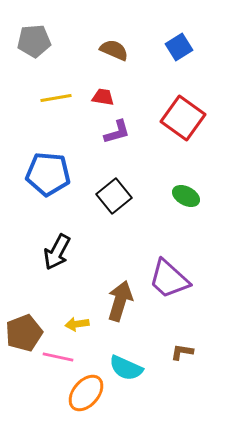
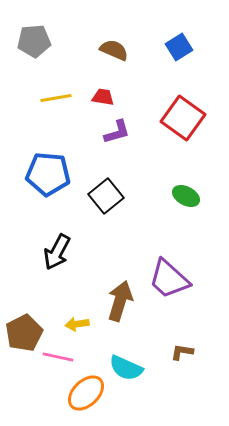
black square: moved 8 px left
brown pentagon: rotated 6 degrees counterclockwise
orange ellipse: rotated 6 degrees clockwise
